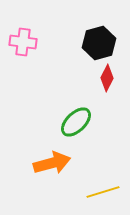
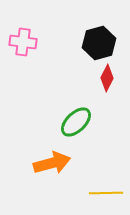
yellow line: moved 3 px right, 1 px down; rotated 16 degrees clockwise
